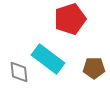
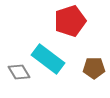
red pentagon: moved 2 px down
gray diamond: rotated 25 degrees counterclockwise
